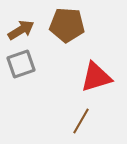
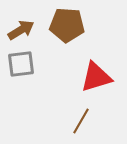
gray square: rotated 12 degrees clockwise
